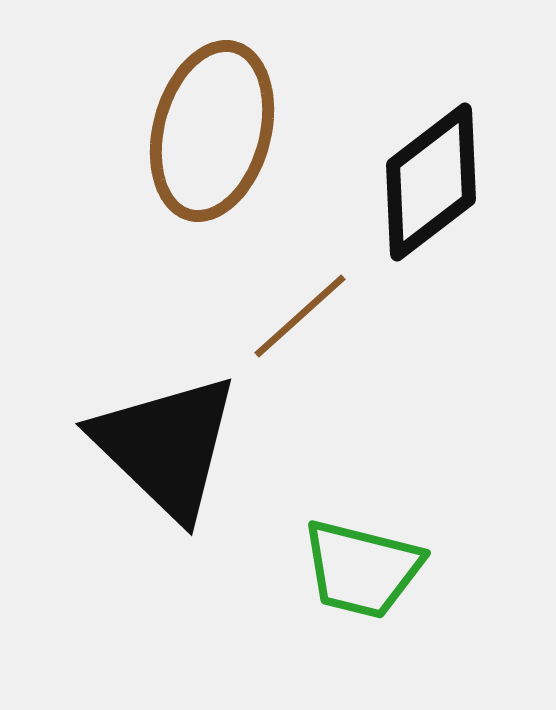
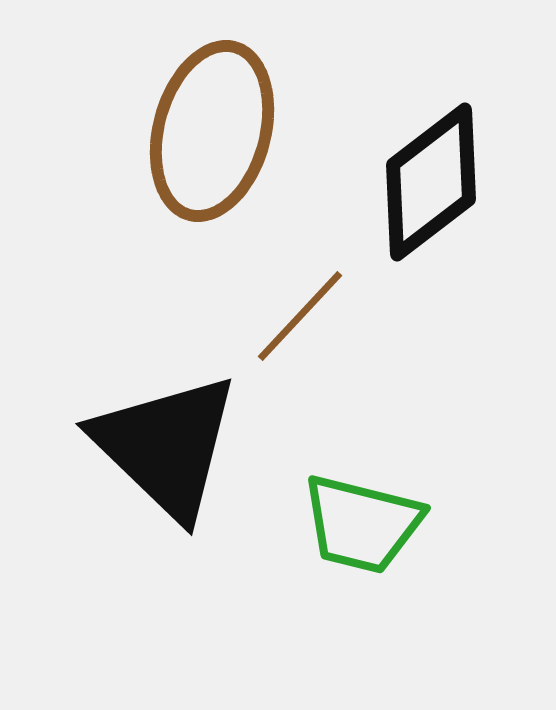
brown line: rotated 5 degrees counterclockwise
green trapezoid: moved 45 px up
